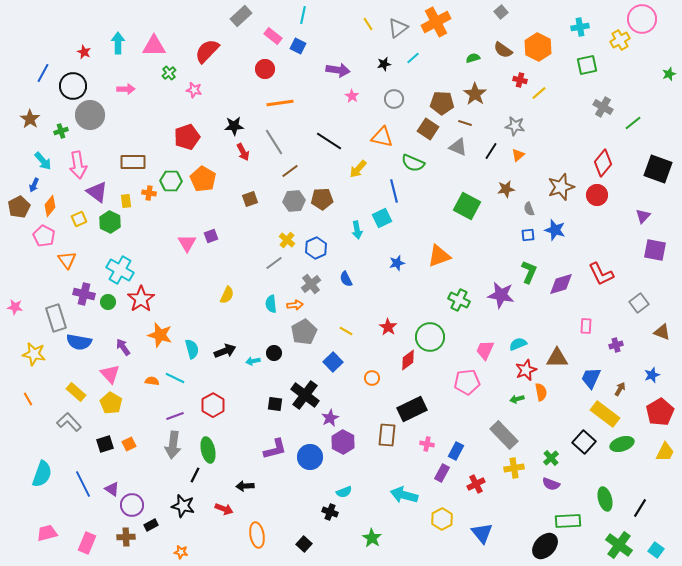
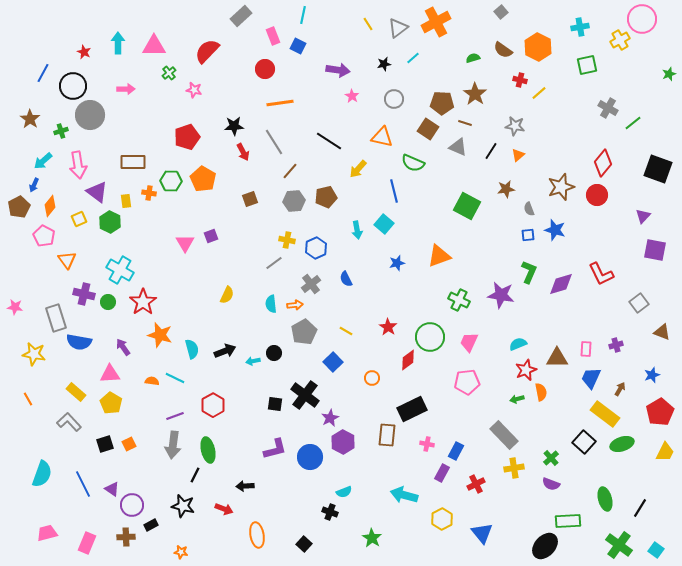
pink rectangle at (273, 36): rotated 30 degrees clockwise
gray cross at (603, 107): moved 5 px right, 1 px down
cyan arrow at (43, 161): rotated 90 degrees clockwise
brown line at (290, 171): rotated 12 degrees counterclockwise
brown pentagon at (322, 199): moved 4 px right, 2 px up; rotated 10 degrees counterclockwise
cyan square at (382, 218): moved 2 px right, 6 px down; rotated 24 degrees counterclockwise
yellow cross at (287, 240): rotated 28 degrees counterclockwise
pink triangle at (187, 243): moved 2 px left
red star at (141, 299): moved 2 px right, 3 px down
pink rectangle at (586, 326): moved 23 px down
pink trapezoid at (485, 350): moved 16 px left, 8 px up
pink triangle at (110, 374): rotated 50 degrees counterclockwise
